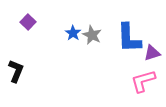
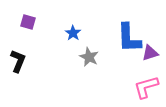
purple square: rotated 28 degrees counterclockwise
gray star: moved 3 px left, 22 px down
purple triangle: moved 2 px left
black L-shape: moved 2 px right, 10 px up
pink L-shape: moved 3 px right, 6 px down
